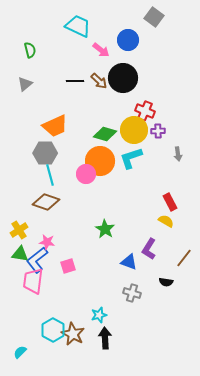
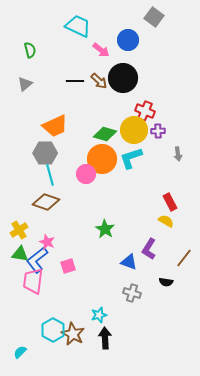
orange circle: moved 2 px right, 2 px up
pink star: rotated 14 degrees clockwise
